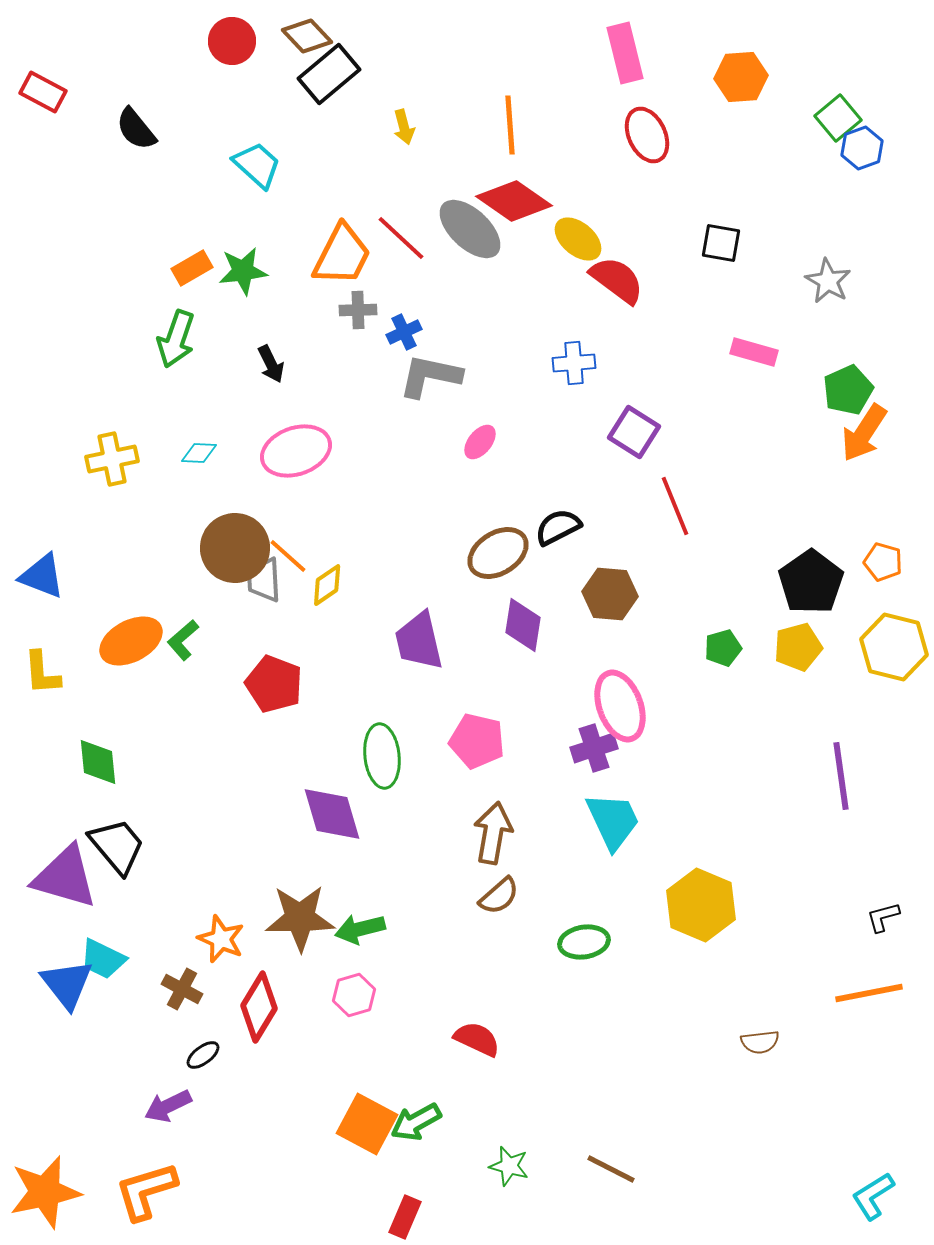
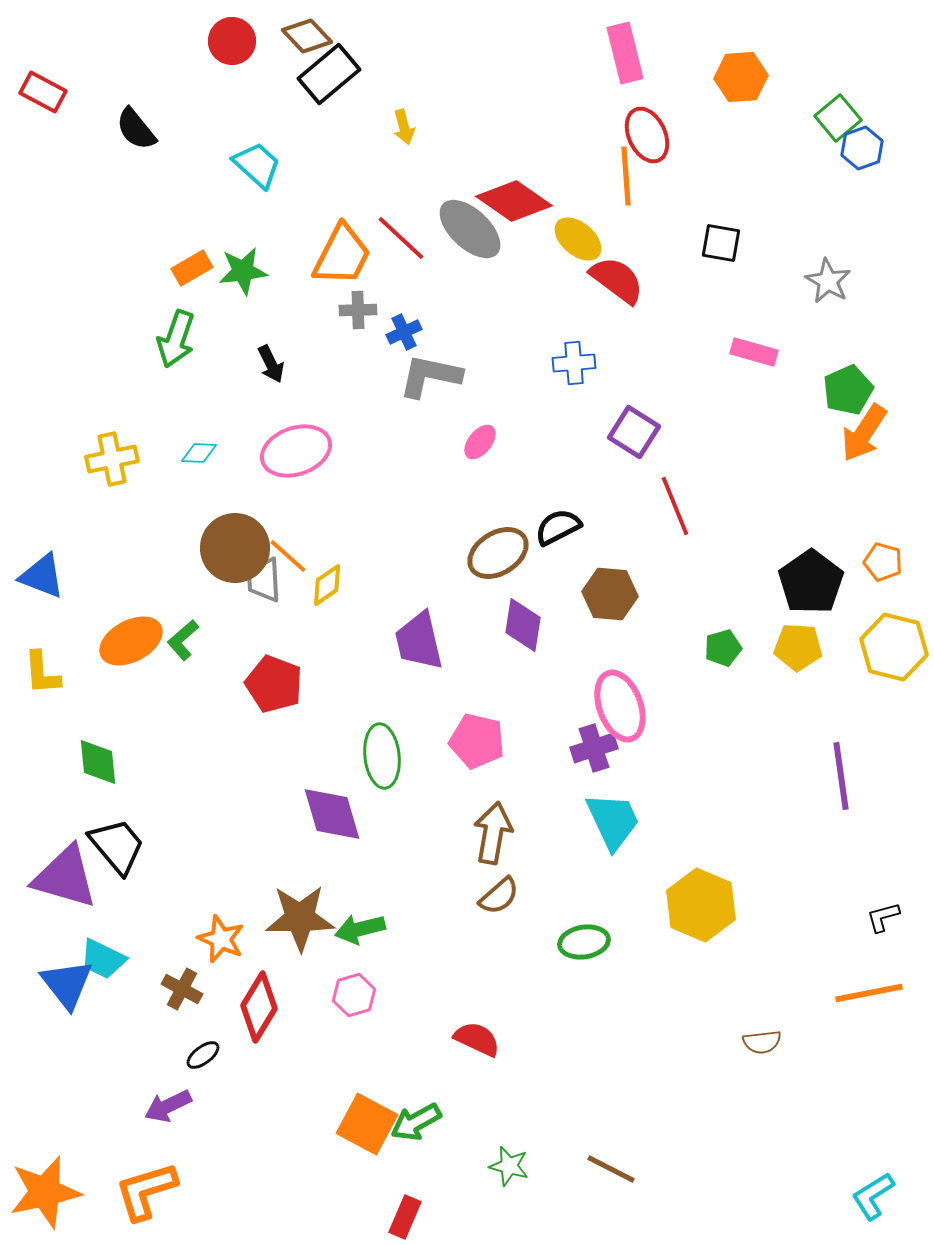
orange line at (510, 125): moved 116 px right, 51 px down
yellow pentagon at (798, 647): rotated 18 degrees clockwise
brown semicircle at (760, 1042): moved 2 px right
